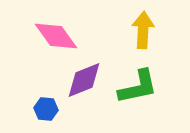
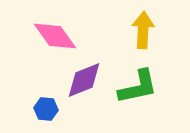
pink diamond: moved 1 px left
